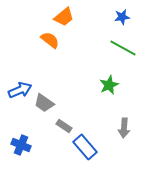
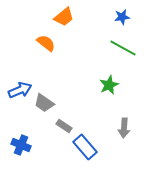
orange semicircle: moved 4 px left, 3 px down
